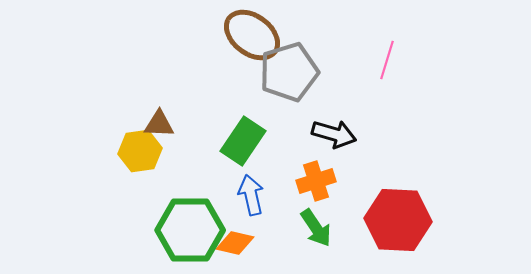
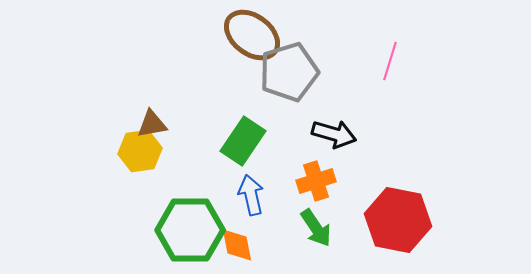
pink line: moved 3 px right, 1 px down
brown triangle: moved 7 px left; rotated 12 degrees counterclockwise
red hexagon: rotated 8 degrees clockwise
orange diamond: moved 2 px right, 2 px down; rotated 66 degrees clockwise
